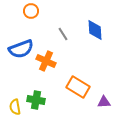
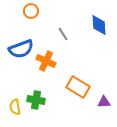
blue diamond: moved 4 px right, 5 px up
